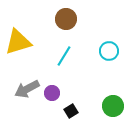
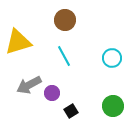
brown circle: moved 1 px left, 1 px down
cyan circle: moved 3 px right, 7 px down
cyan line: rotated 60 degrees counterclockwise
gray arrow: moved 2 px right, 4 px up
